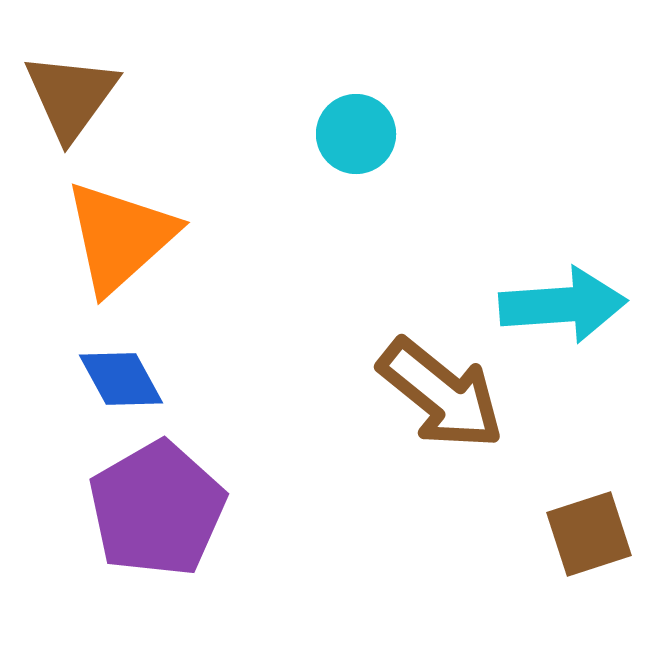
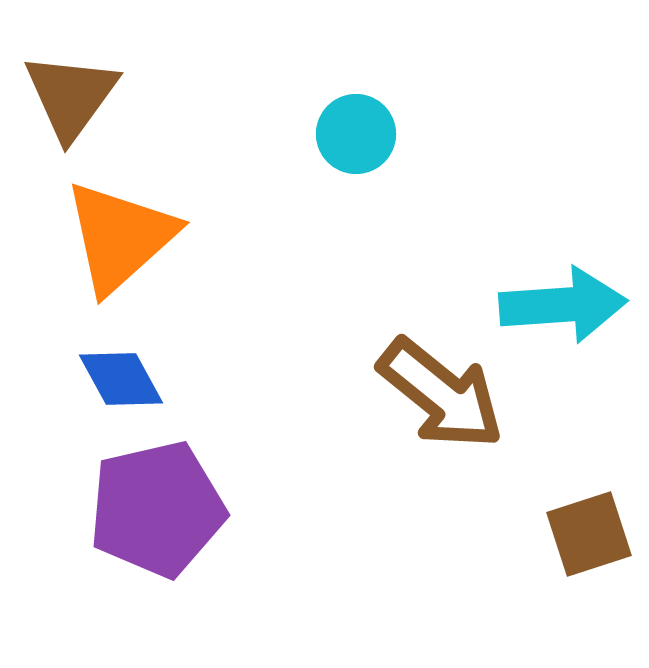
purple pentagon: rotated 17 degrees clockwise
